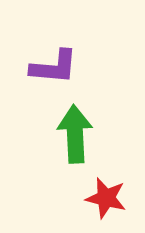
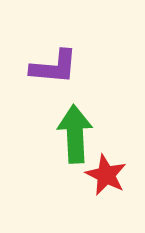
red star: moved 23 px up; rotated 12 degrees clockwise
